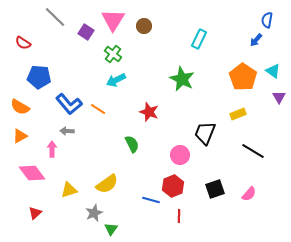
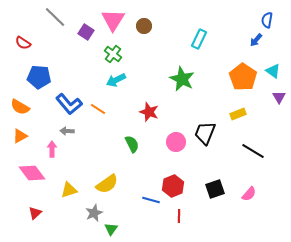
pink circle: moved 4 px left, 13 px up
